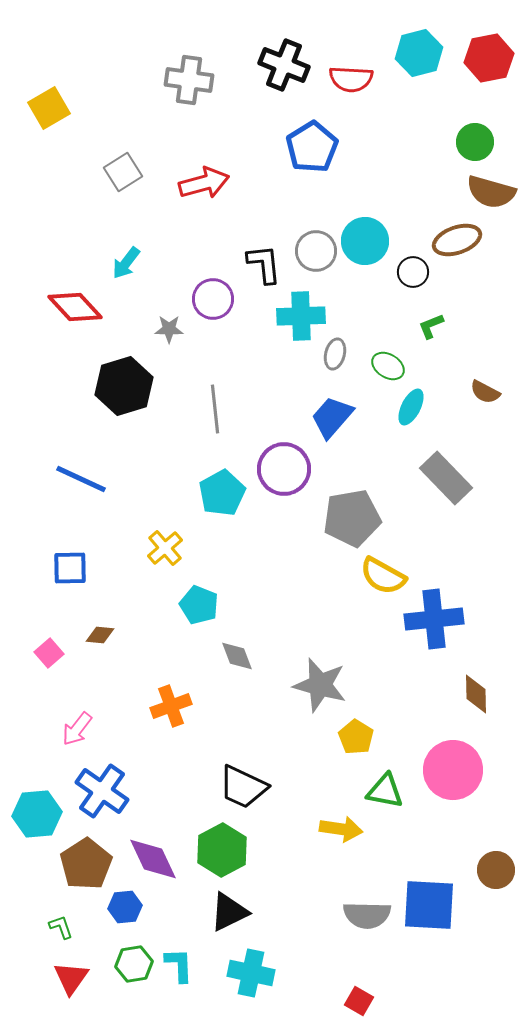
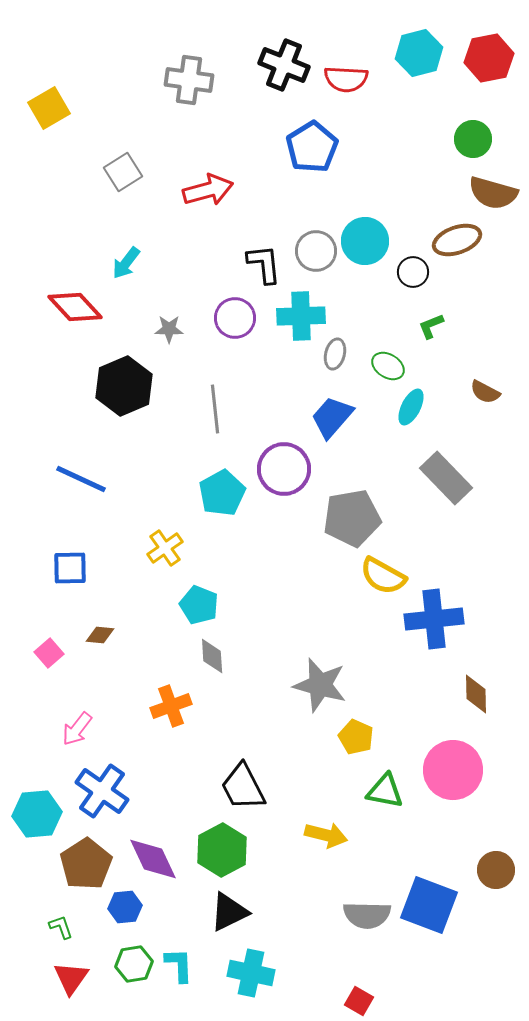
red semicircle at (351, 79): moved 5 px left
green circle at (475, 142): moved 2 px left, 3 px up
red arrow at (204, 183): moved 4 px right, 7 px down
brown semicircle at (491, 192): moved 2 px right, 1 px down
purple circle at (213, 299): moved 22 px right, 19 px down
black hexagon at (124, 386): rotated 6 degrees counterclockwise
yellow cross at (165, 548): rotated 6 degrees clockwise
gray diamond at (237, 656): moved 25 px left; rotated 18 degrees clockwise
yellow pentagon at (356, 737): rotated 8 degrees counterclockwise
black trapezoid at (243, 787): rotated 38 degrees clockwise
yellow arrow at (341, 829): moved 15 px left, 6 px down; rotated 6 degrees clockwise
blue square at (429, 905): rotated 18 degrees clockwise
